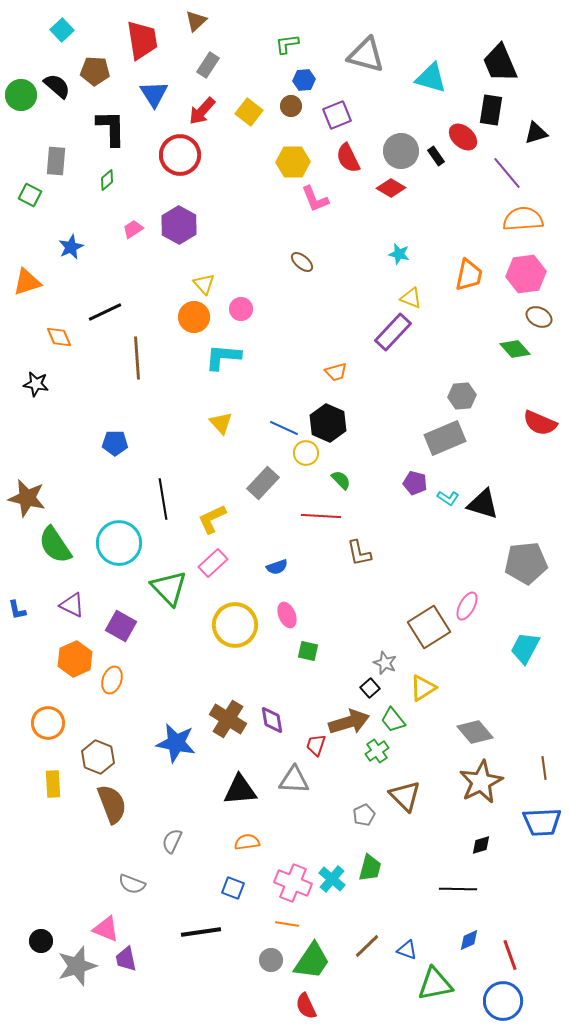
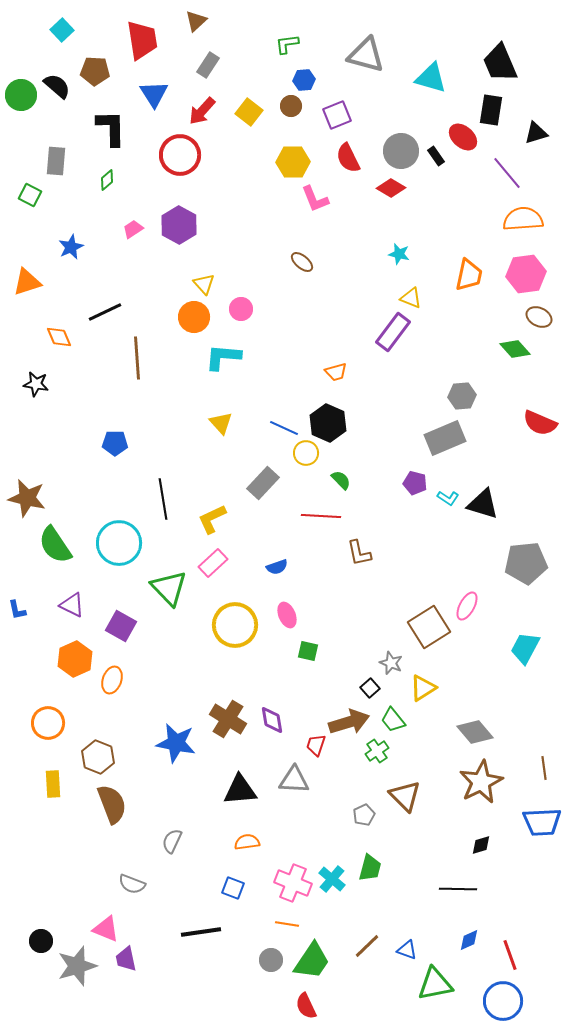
purple rectangle at (393, 332): rotated 6 degrees counterclockwise
gray star at (385, 663): moved 6 px right
